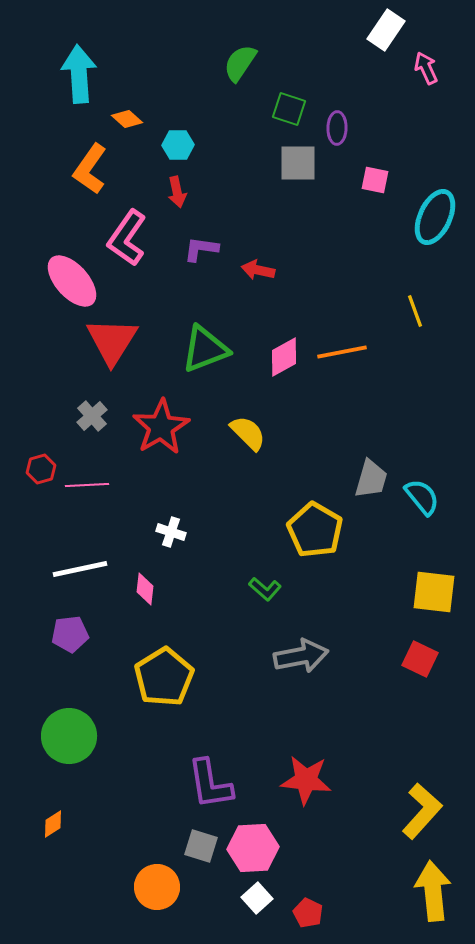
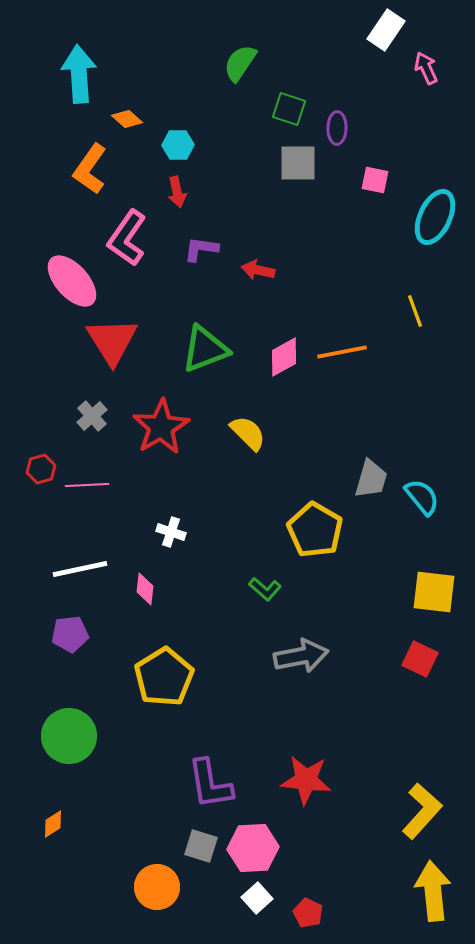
red triangle at (112, 341): rotated 4 degrees counterclockwise
